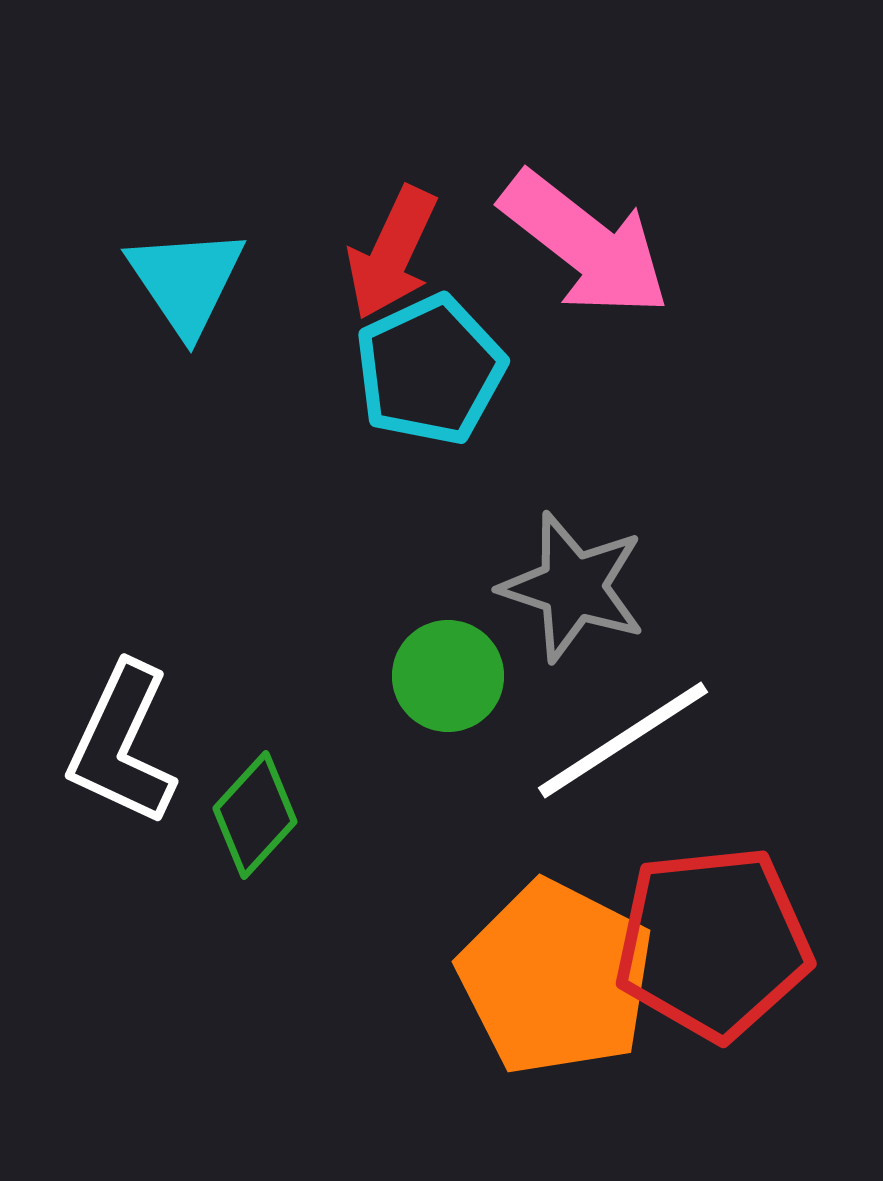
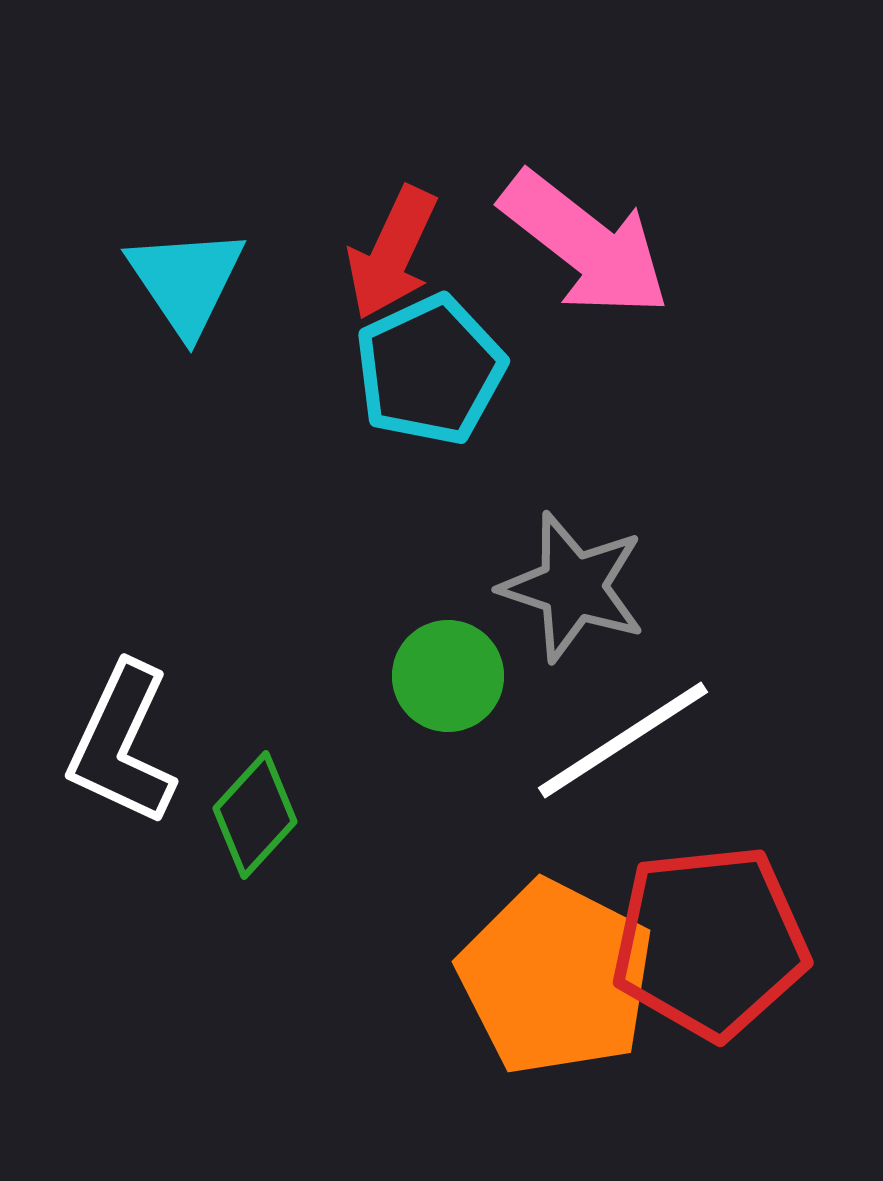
red pentagon: moved 3 px left, 1 px up
